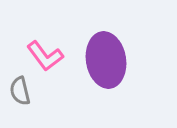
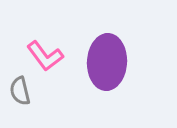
purple ellipse: moved 1 px right, 2 px down; rotated 12 degrees clockwise
